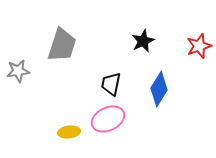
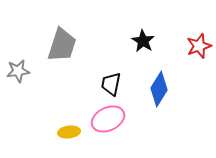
black star: rotated 15 degrees counterclockwise
